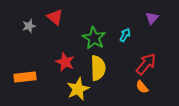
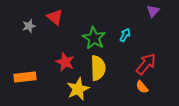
purple triangle: moved 1 px right, 7 px up
